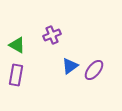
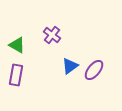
purple cross: rotated 30 degrees counterclockwise
